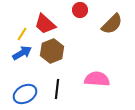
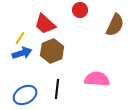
brown semicircle: moved 3 px right, 1 px down; rotated 20 degrees counterclockwise
yellow line: moved 2 px left, 4 px down
blue arrow: rotated 12 degrees clockwise
blue ellipse: moved 1 px down
